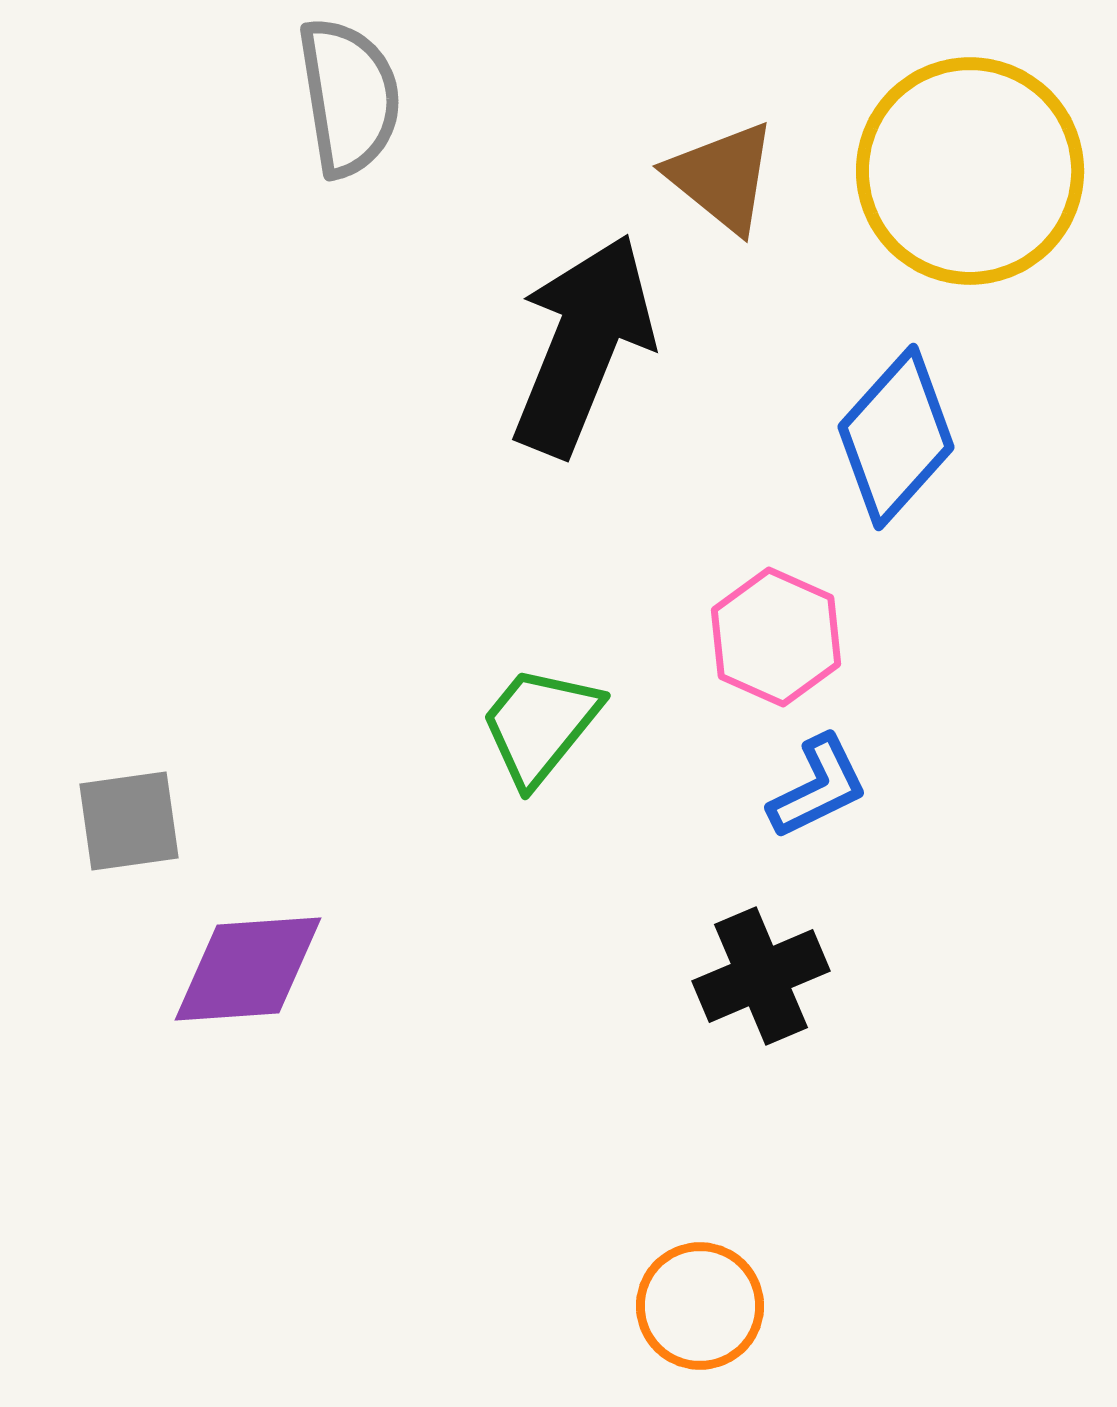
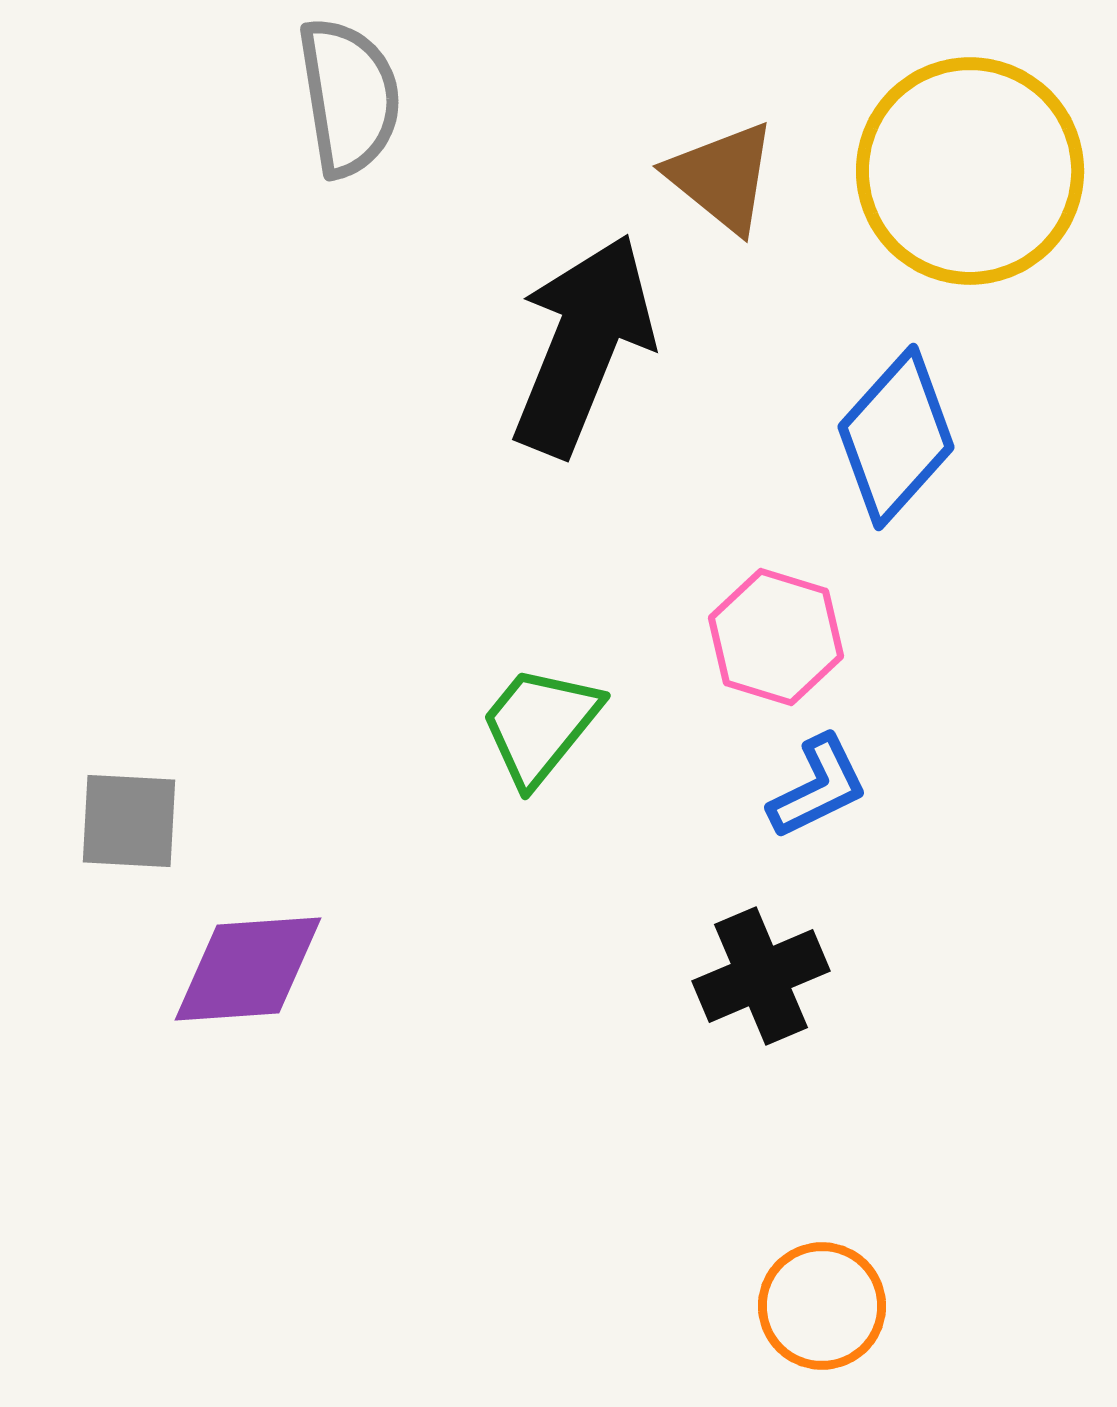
pink hexagon: rotated 7 degrees counterclockwise
gray square: rotated 11 degrees clockwise
orange circle: moved 122 px right
